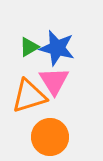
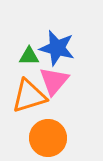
green triangle: moved 9 px down; rotated 30 degrees clockwise
pink triangle: rotated 12 degrees clockwise
orange circle: moved 2 px left, 1 px down
